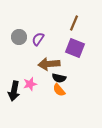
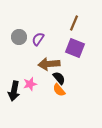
black semicircle: rotated 144 degrees counterclockwise
